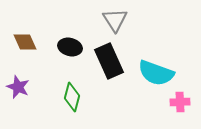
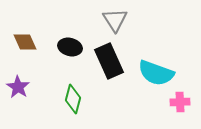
purple star: rotated 10 degrees clockwise
green diamond: moved 1 px right, 2 px down
